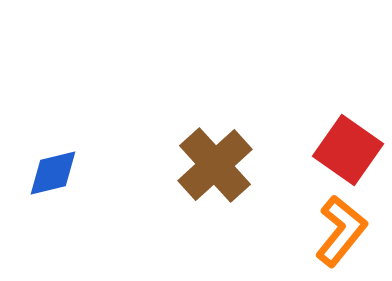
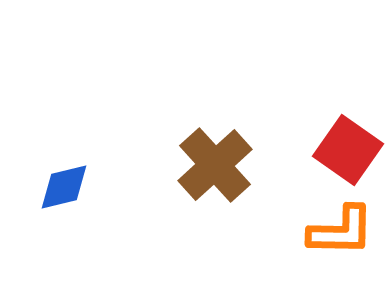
blue diamond: moved 11 px right, 14 px down
orange L-shape: rotated 52 degrees clockwise
